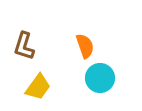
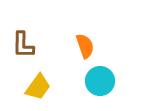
brown L-shape: moved 1 px left, 1 px up; rotated 16 degrees counterclockwise
cyan circle: moved 3 px down
